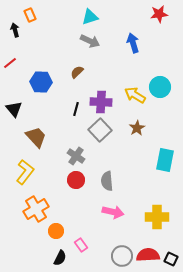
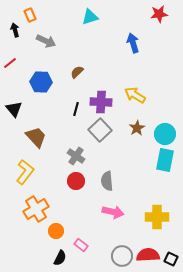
gray arrow: moved 44 px left
cyan circle: moved 5 px right, 47 px down
red circle: moved 1 px down
pink rectangle: rotated 16 degrees counterclockwise
